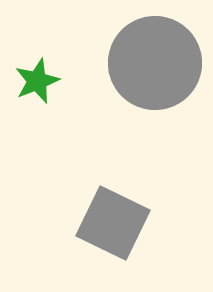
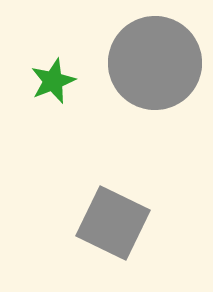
green star: moved 16 px right
